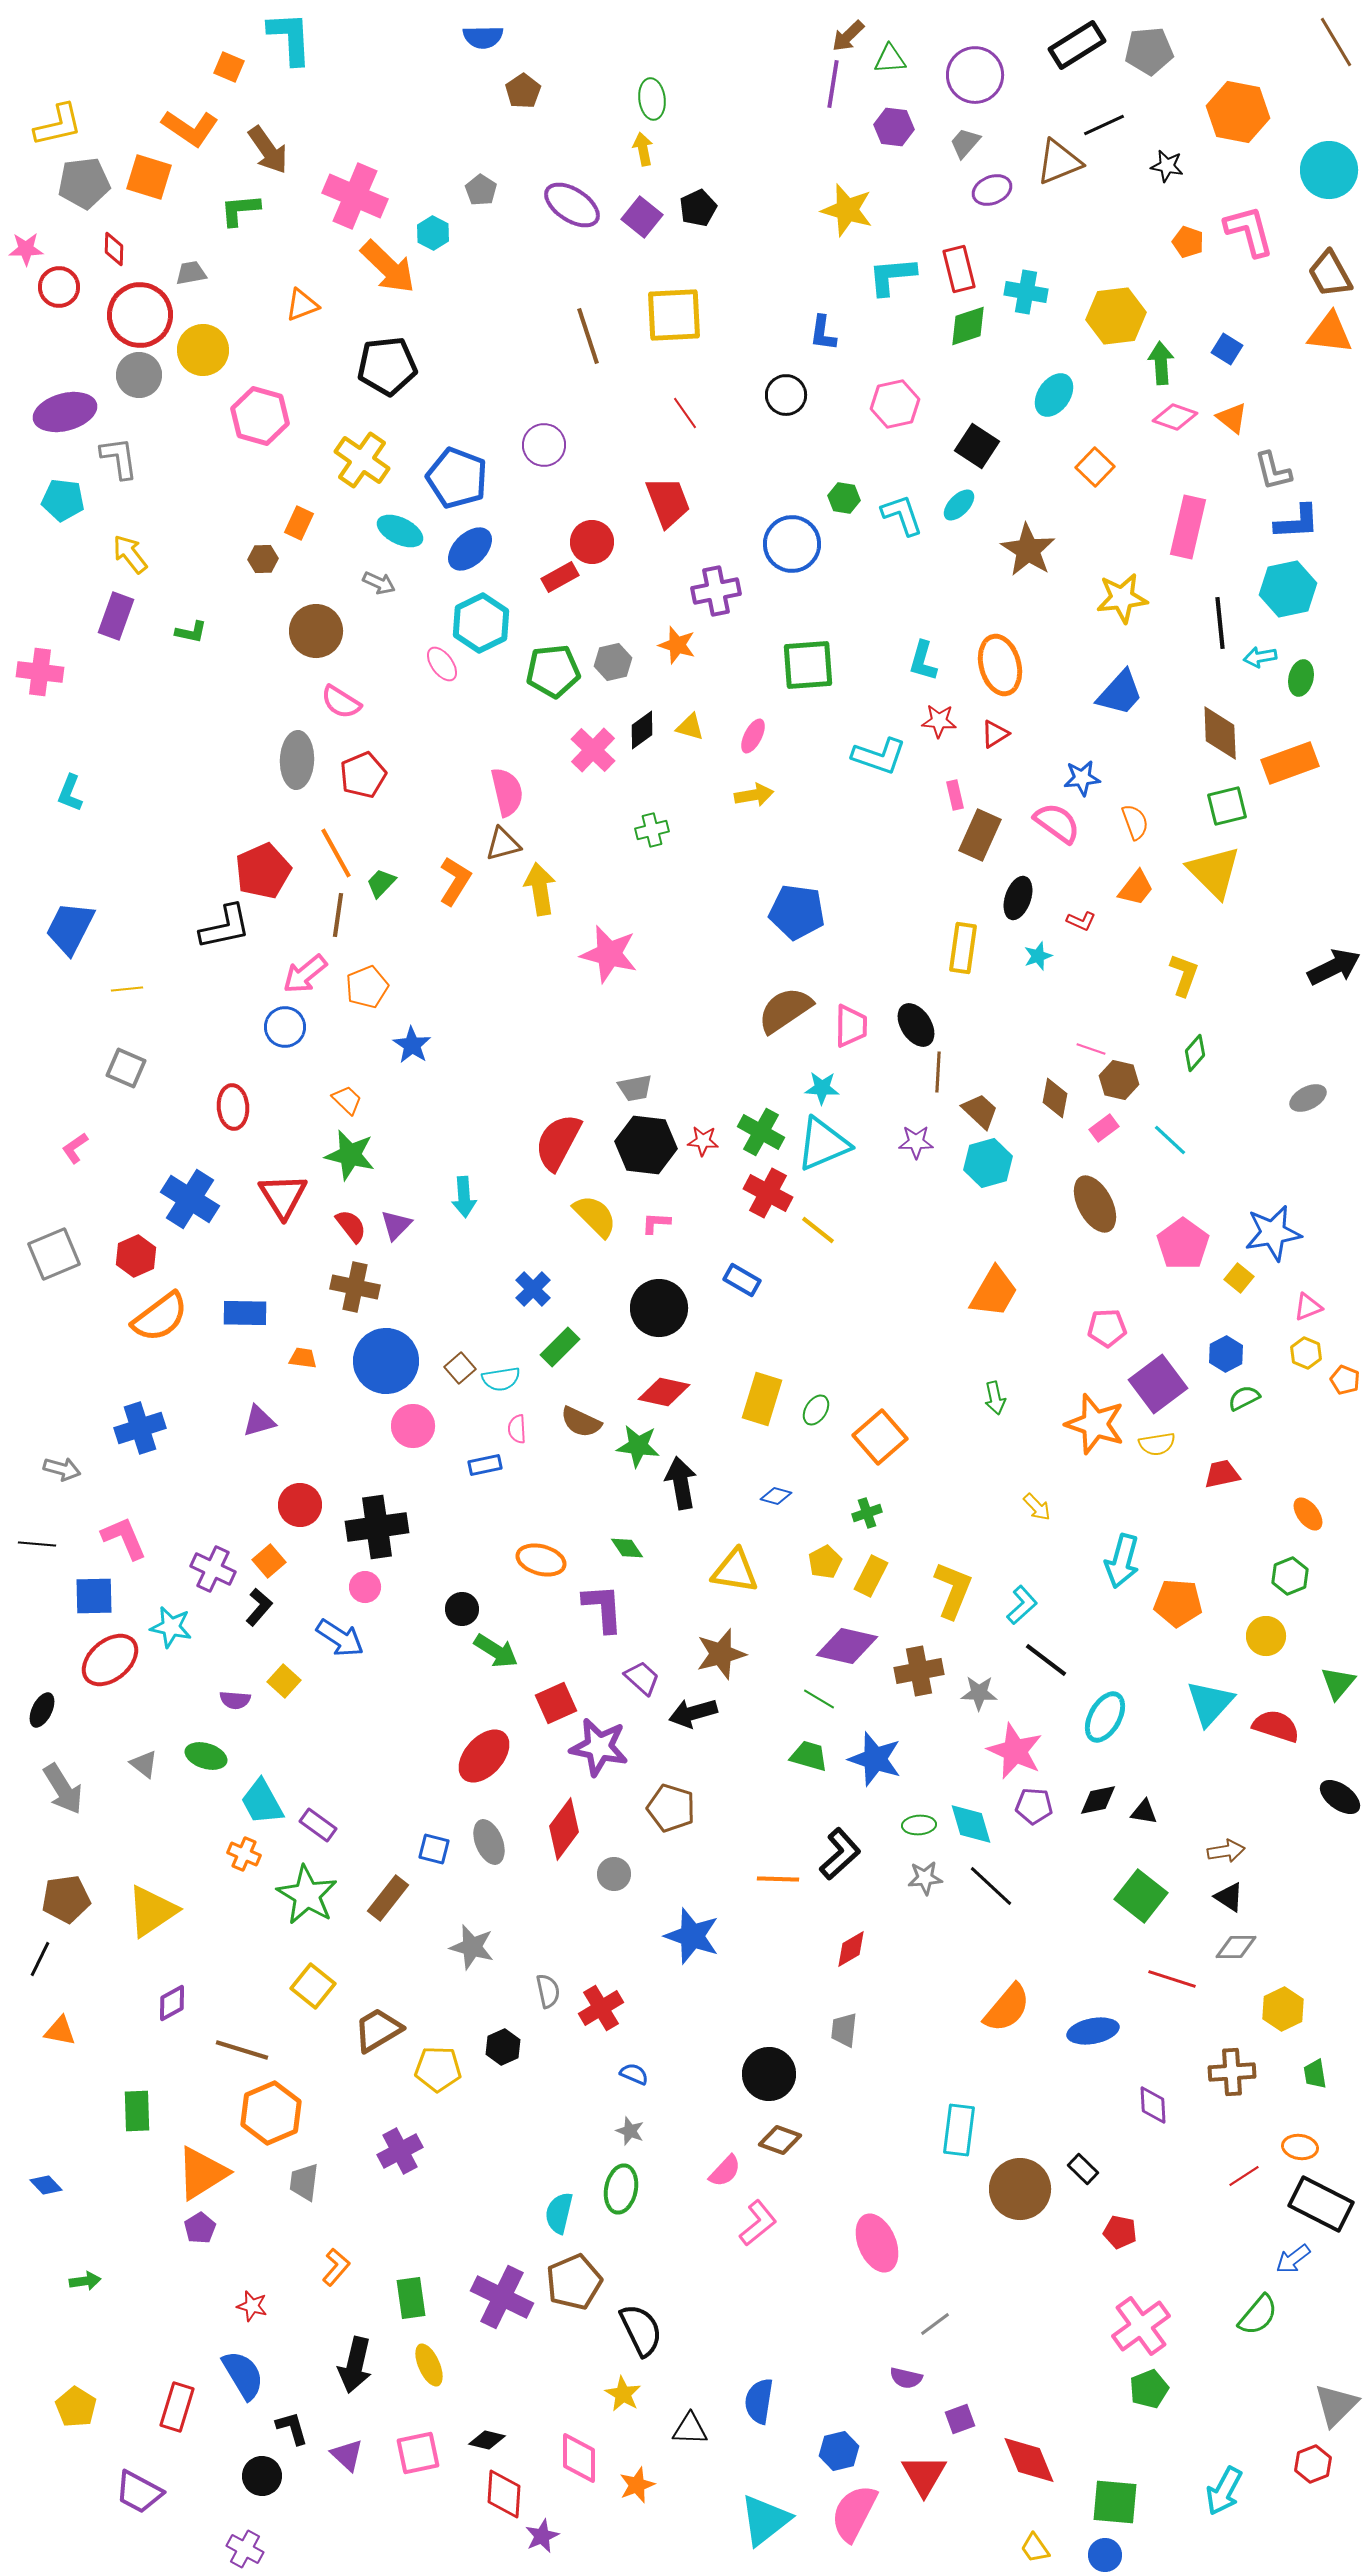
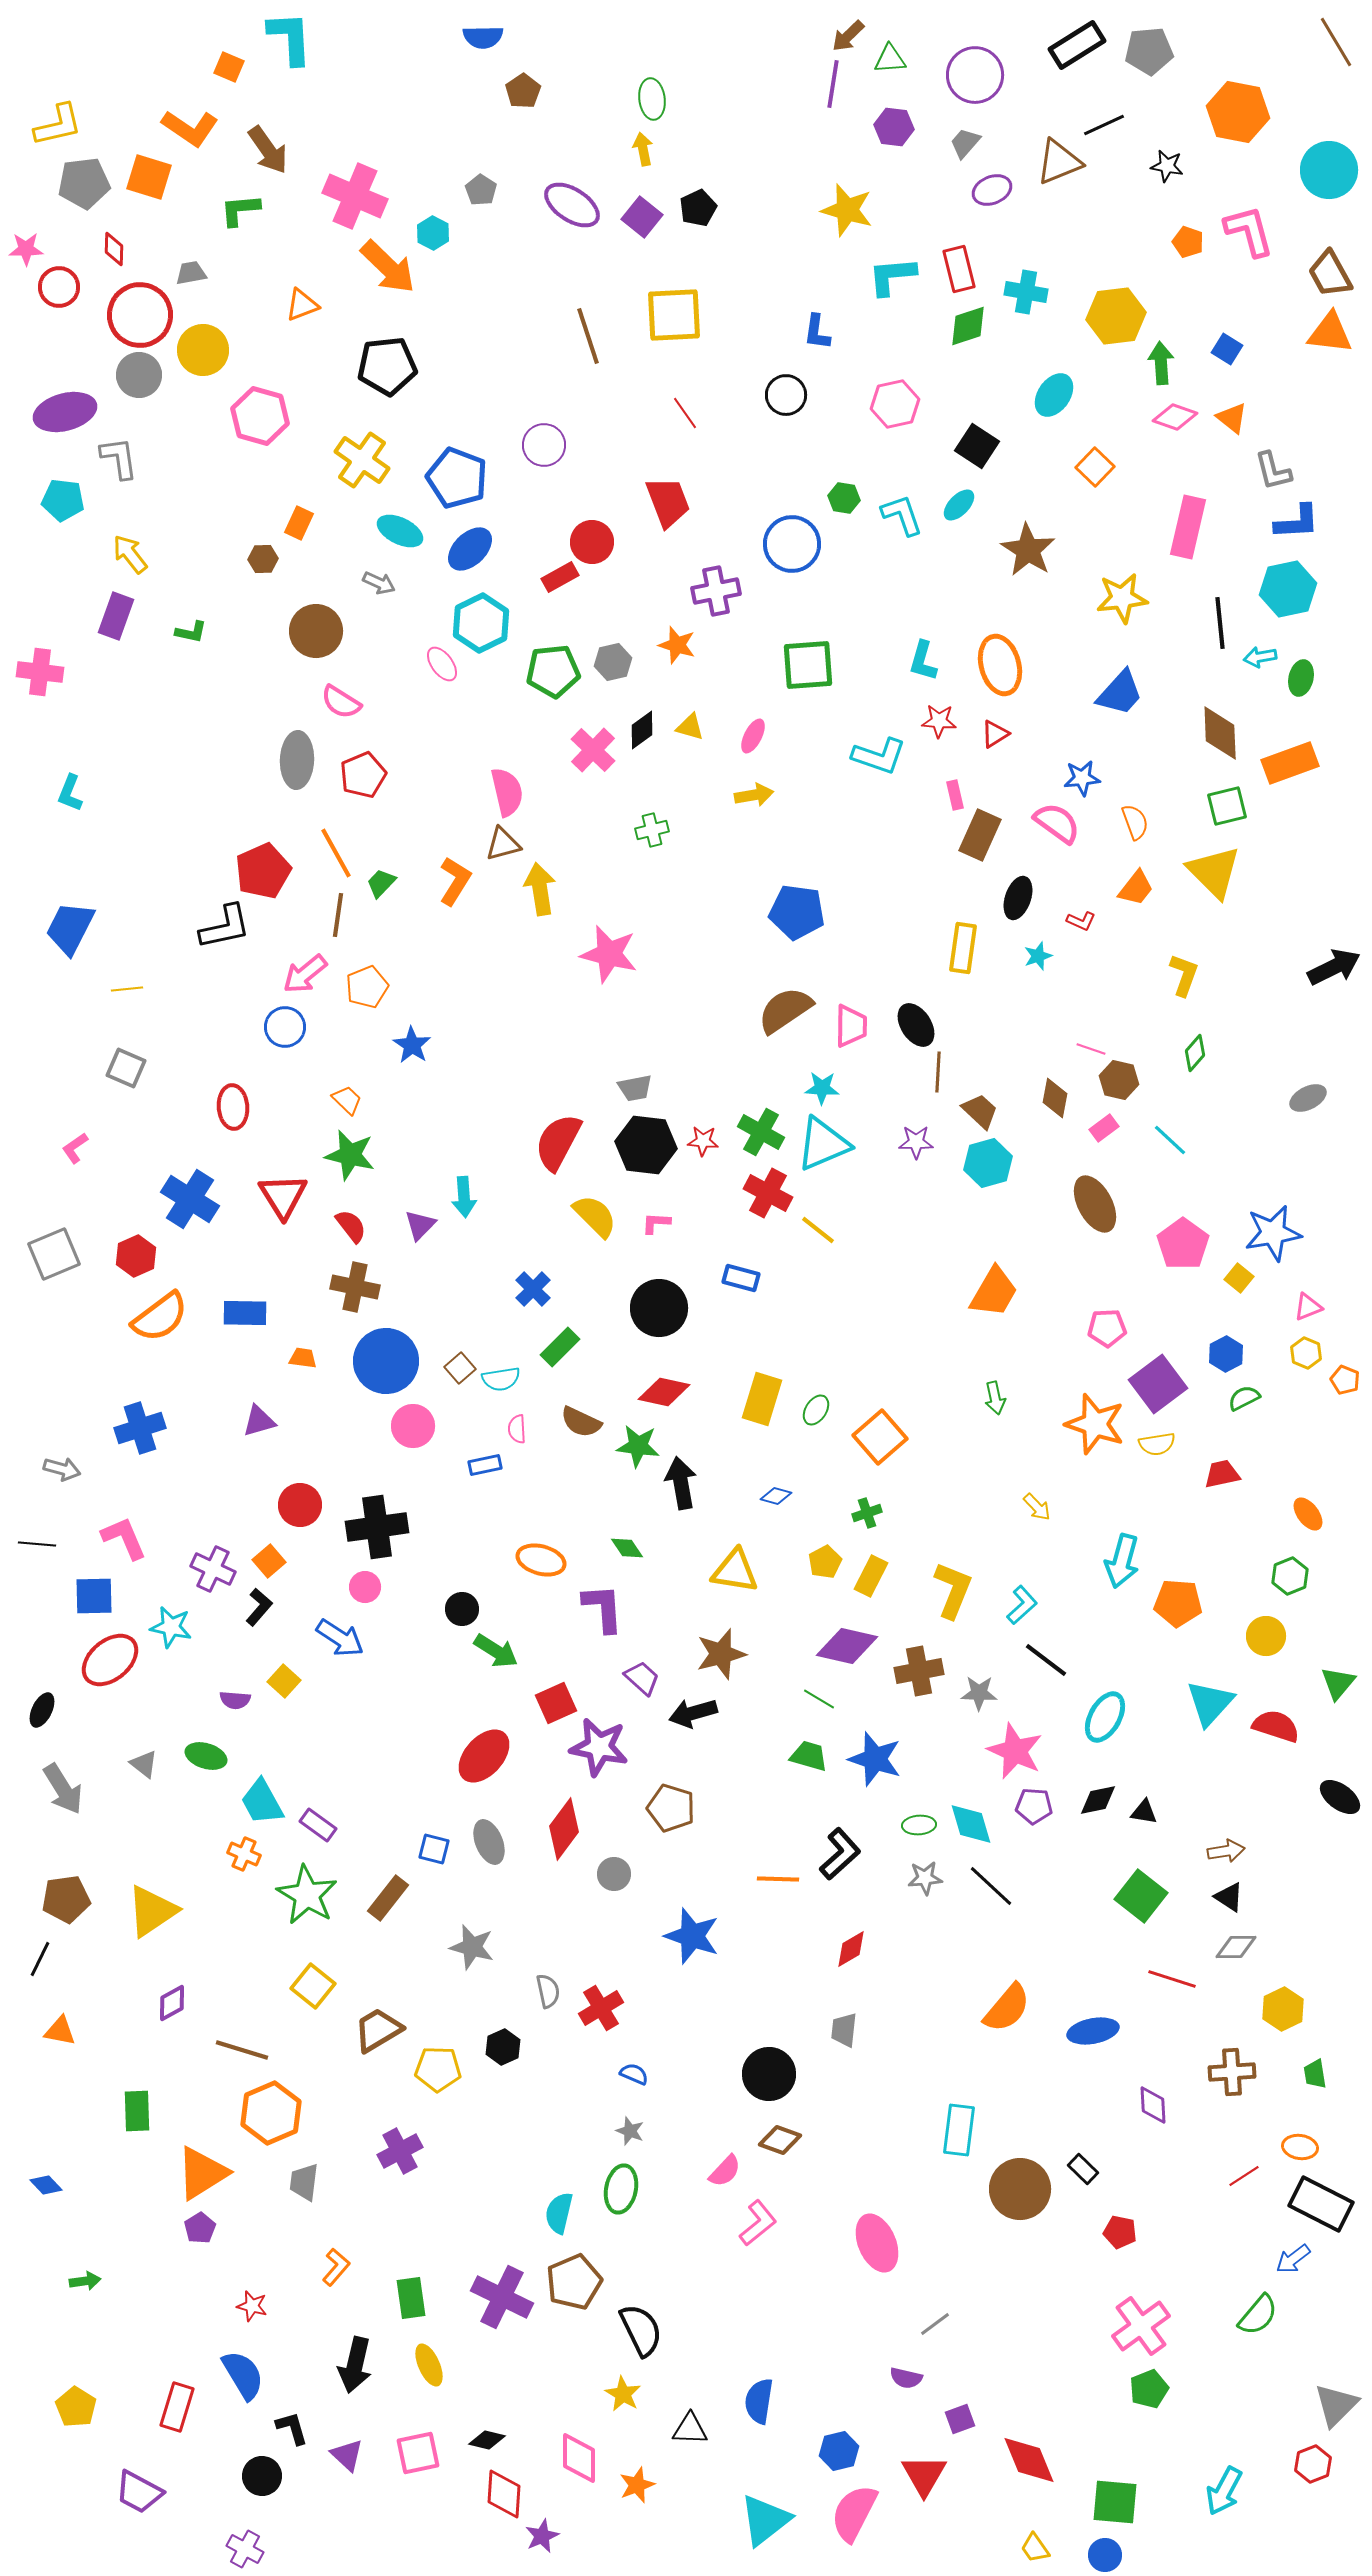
blue L-shape at (823, 333): moved 6 px left, 1 px up
purple triangle at (396, 1225): moved 24 px right
blue rectangle at (742, 1280): moved 1 px left, 2 px up; rotated 15 degrees counterclockwise
